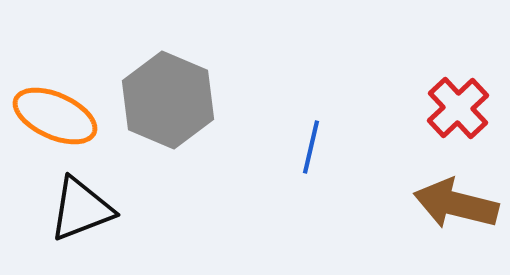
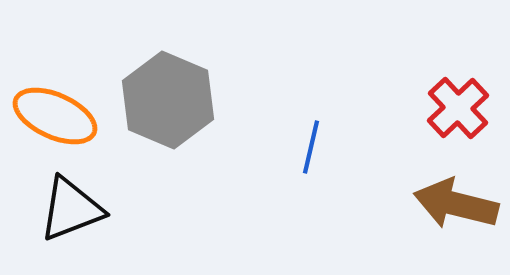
black triangle: moved 10 px left
